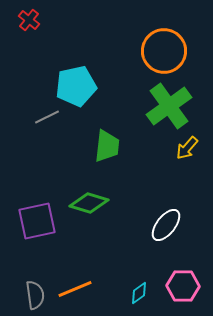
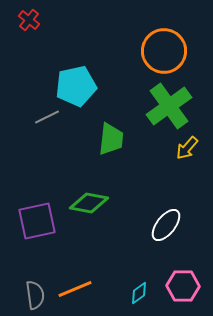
green trapezoid: moved 4 px right, 7 px up
green diamond: rotated 6 degrees counterclockwise
